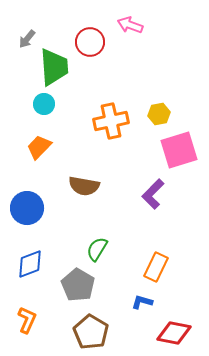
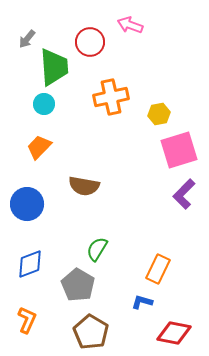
orange cross: moved 24 px up
purple L-shape: moved 31 px right
blue circle: moved 4 px up
orange rectangle: moved 2 px right, 2 px down
